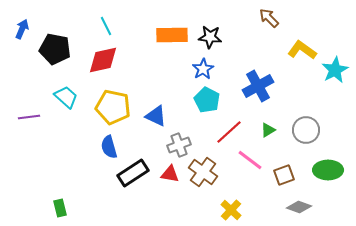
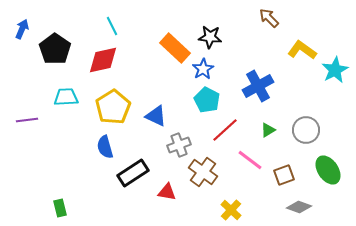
cyan line: moved 6 px right
orange rectangle: moved 3 px right, 13 px down; rotated 44 degrees clockwise
black pentagon: rotated 24 degrees clockwise
cyan trapezoid: rotated 45 degrees counterclockwise
yellow pentagon: rotated 28 degrees clockwise
purple line: moved 2 px left, 3 px down
red line: moved 4 px left, 2 px up
blue semicircle: moved 4 px left
green ellipse: rotated 56 degrees clockwise
red triangle: moved 3 px left, 18 px down
